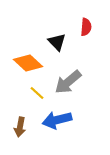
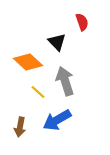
red semicircle: moved 4 px left, 5 px up; rotated 24 degrees counterclockwise
orange diamond: moved 1 px up
gray arrow: moved 3 px left, 1 px up; rotated 112 degrees clockwise
yellow line: moved 1 px right, 1 px up
blue arrow: rotated 16 degrees counterclockwise
